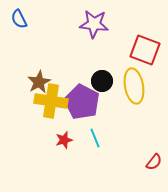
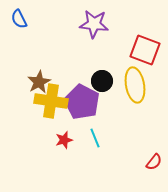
yellow ellipse: moved 1 px right, 1 px up
